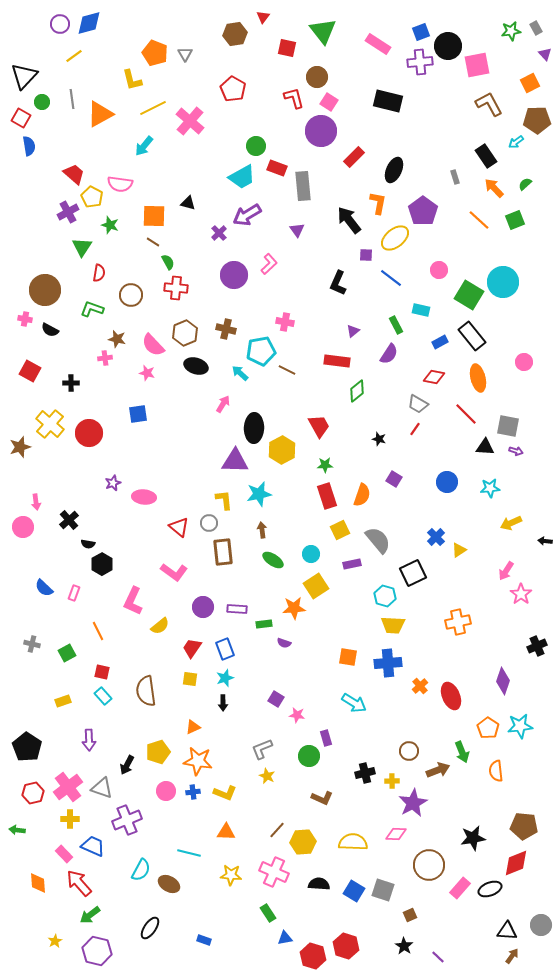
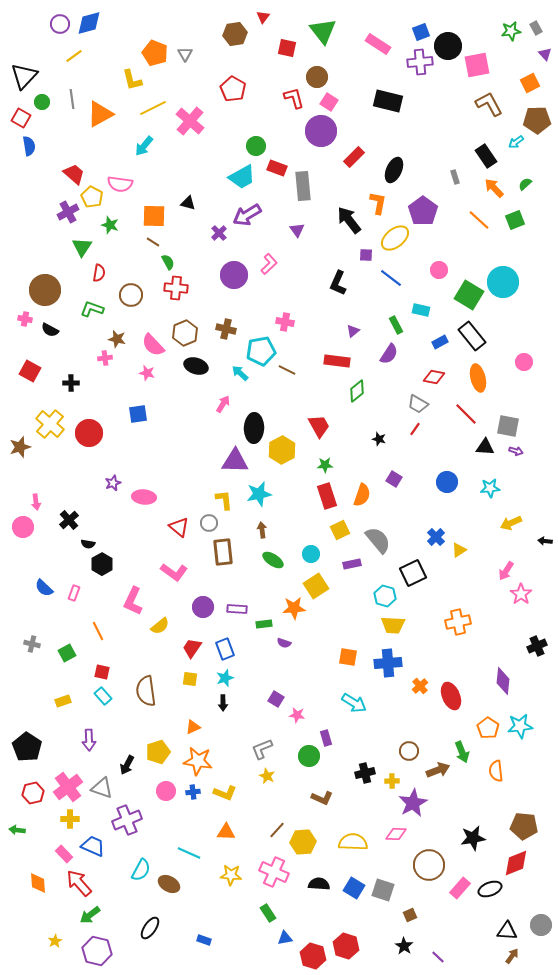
purple diamond at (503, 681): rotated 12 degrees counterclockwise
cyan line at (189, 853): rotated 10 degrees clockwise
blue square at (354, 891): moved 3 px up
